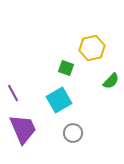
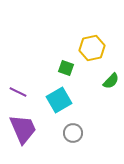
purple line: moved 5 px right, 1 px up; rotated 36 degrees counterclockwise
